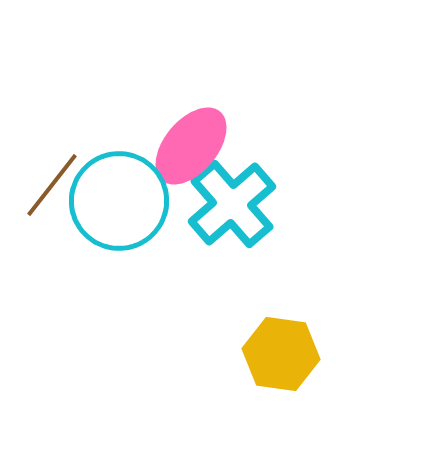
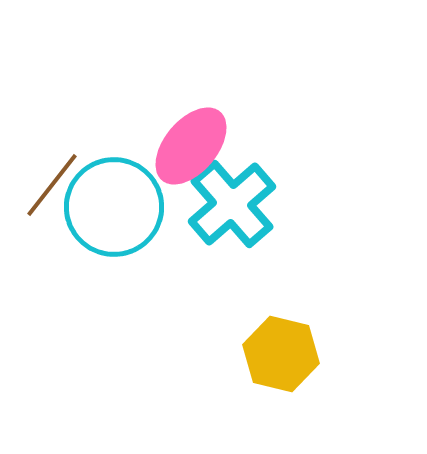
cyan circle: moved 5 px left, 6 px down
yellow hexagon: rotated 6 degrees clockwise
